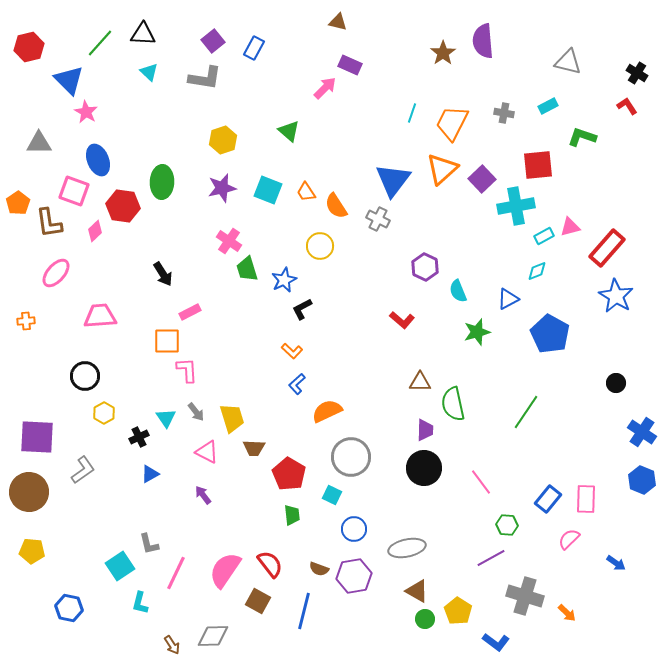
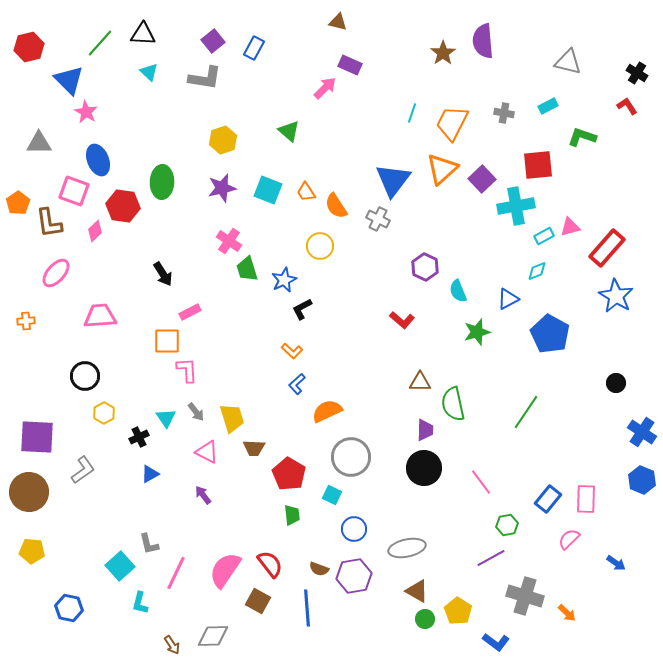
green hexagon at (507, 525): rotated 15 degrees counterclockwise
cyan square at (120, 566): rotated 8 degrees counterclockwise
blue line at (304, 611): moved 3 px right, 3 px up; rotated 18 degrees counterclockwise
